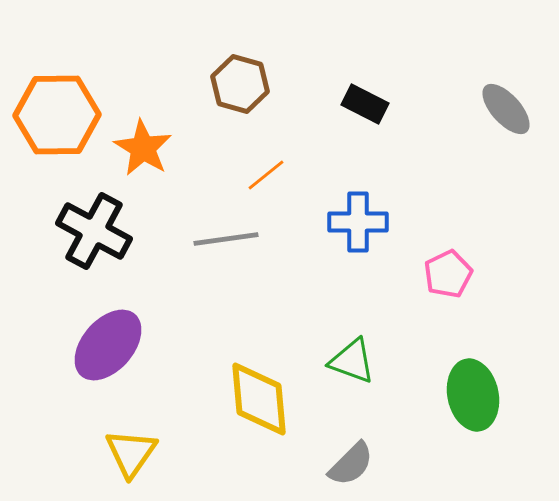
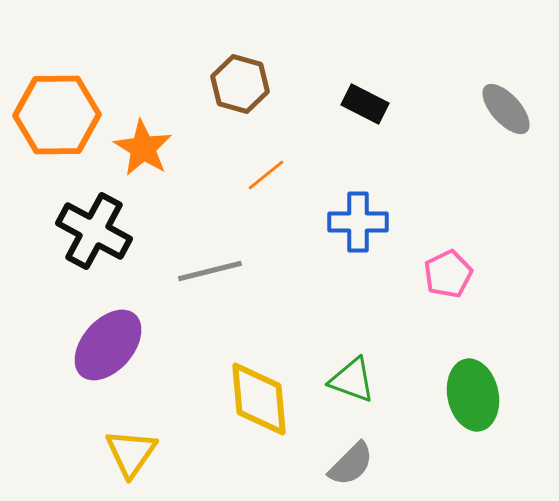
gray line: moved 16 px left, 32 px down; rotated 6 degrees counterclockwise
green triangle: moved 19 px down
